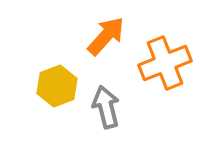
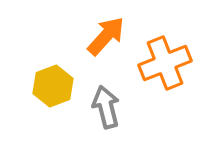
yellow hexagon: moved 4 px left
